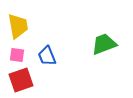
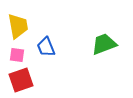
blue trapezoid: moved 1 px left, 9 px up
